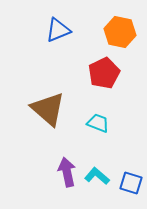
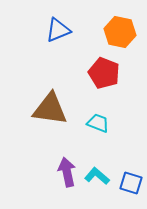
red pentagon: rotated 24 degrees counterclockwise
brown triangle: moved 2 px right; rotated 33 degrees counterclockwise
